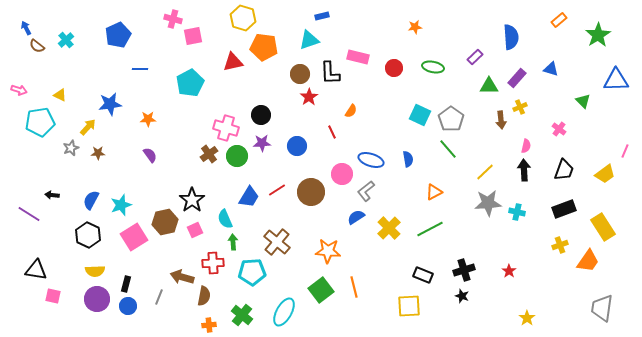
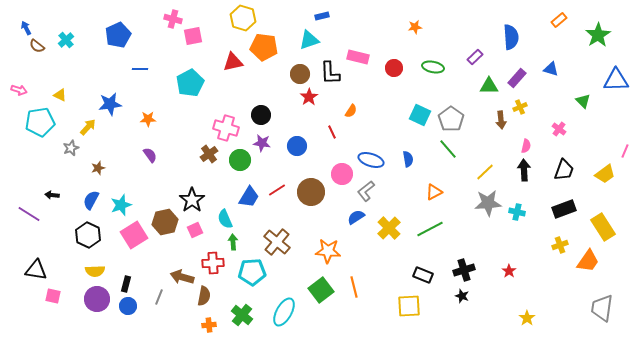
purple star at (262, 143): rotated 12 degrees clockwise
brown star at (98, 153): moved 15 px down; rotated 16 degrees counterclockwise
green circle at (237, 156): moved 3 px right, 4 px down
pink square at (134, 237): moved 2 px up
